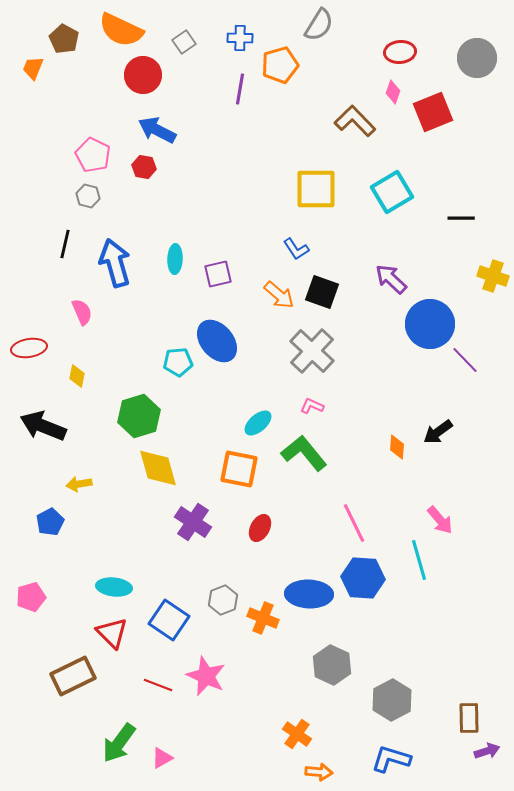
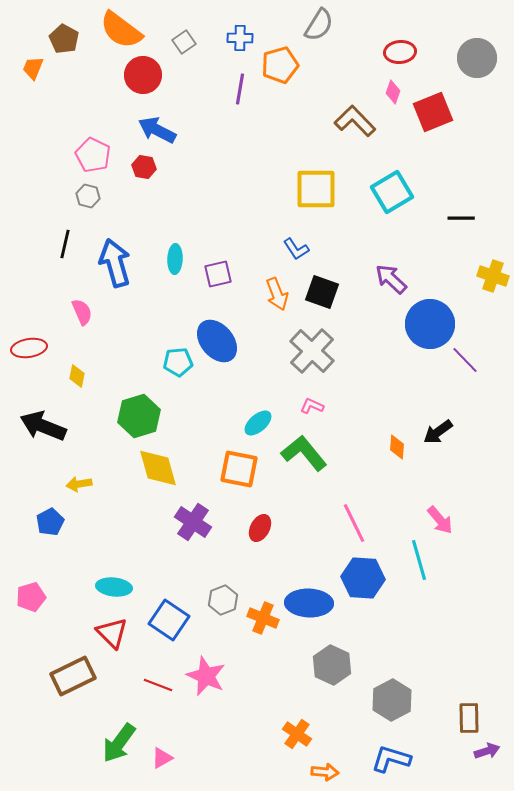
orange semicircle at (121, 30): rotated 12 degrees clockwise
orange arrow at (279, 295): moved 2 px left, 1 px up; rotated 28 degrees clockwise
blue ellipse at (309, 594): moved 9 px down
orange arrow at (319, 772): moved 6 px right
